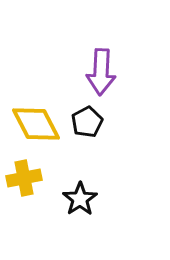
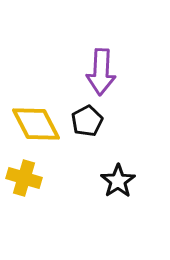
black pentagon: moved 1 px up
yellow cross: rotated 28 degrees clockwise
black star: moved 38 px right, 18 px up
